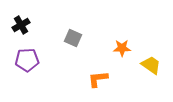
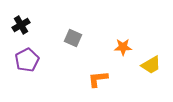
orange star: moved 1 px right, 1 px up
purple pentagon: rotated 25 degrees counterclockwise
yellow trapezoid: rotated 115 degrees clockwise
